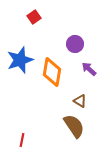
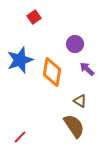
purple arrow: moved 2 px left
red line: moved 2 px left, 3 px up; rotated 32 degrees clockwise
